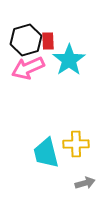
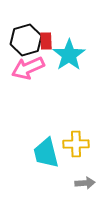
red rectangle: moved 2 px left
cyan star: moved 5 px up
gray arrow: rotated 12 degrees clockwise
